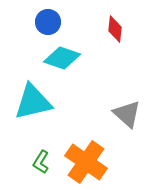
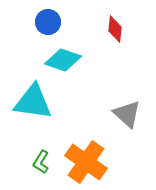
cyan diamond: moved 1 px right, 2 px down
cyan triangle: rotated 21 degrees clockwise
